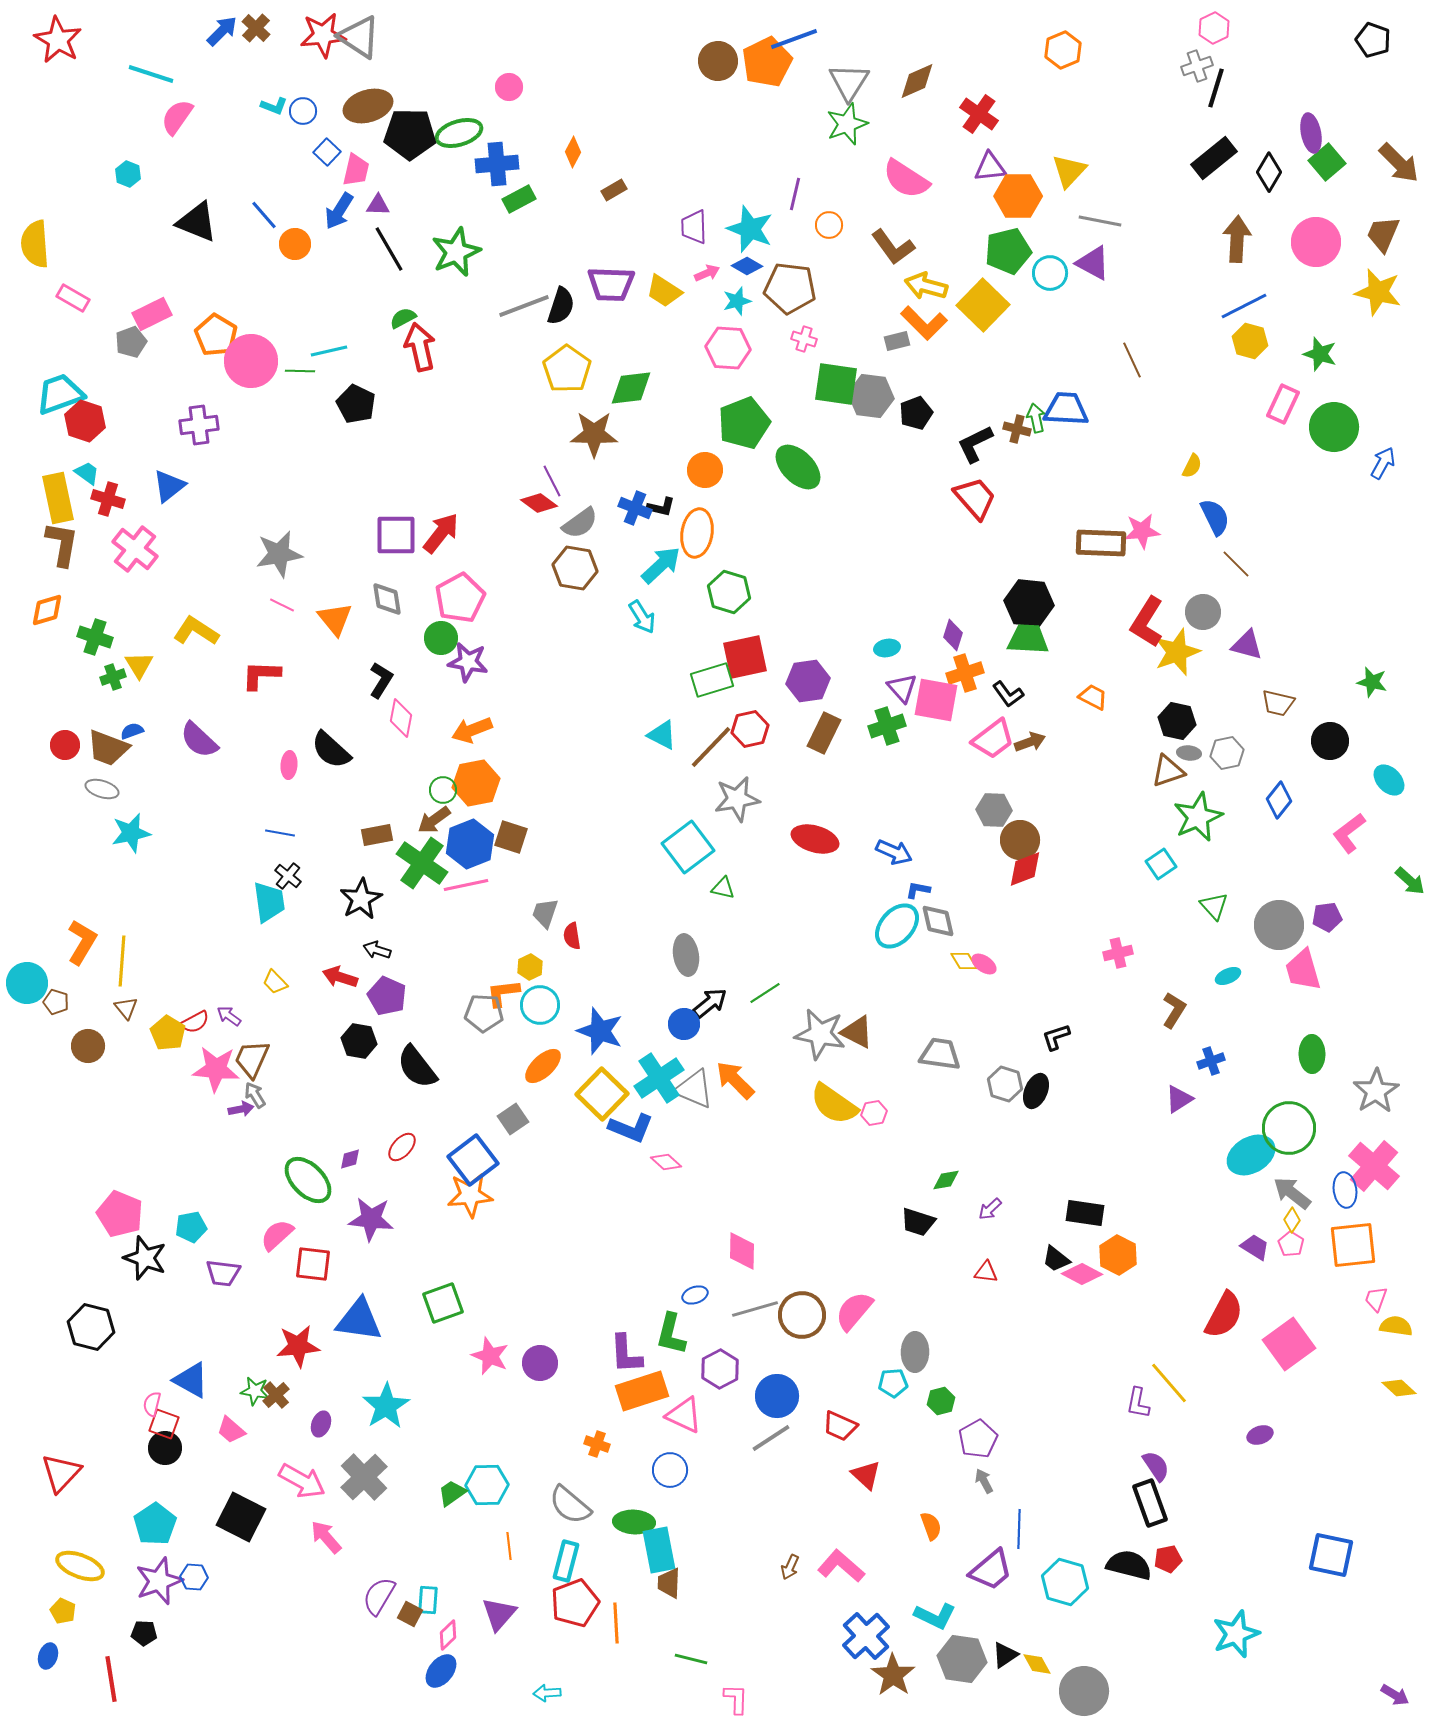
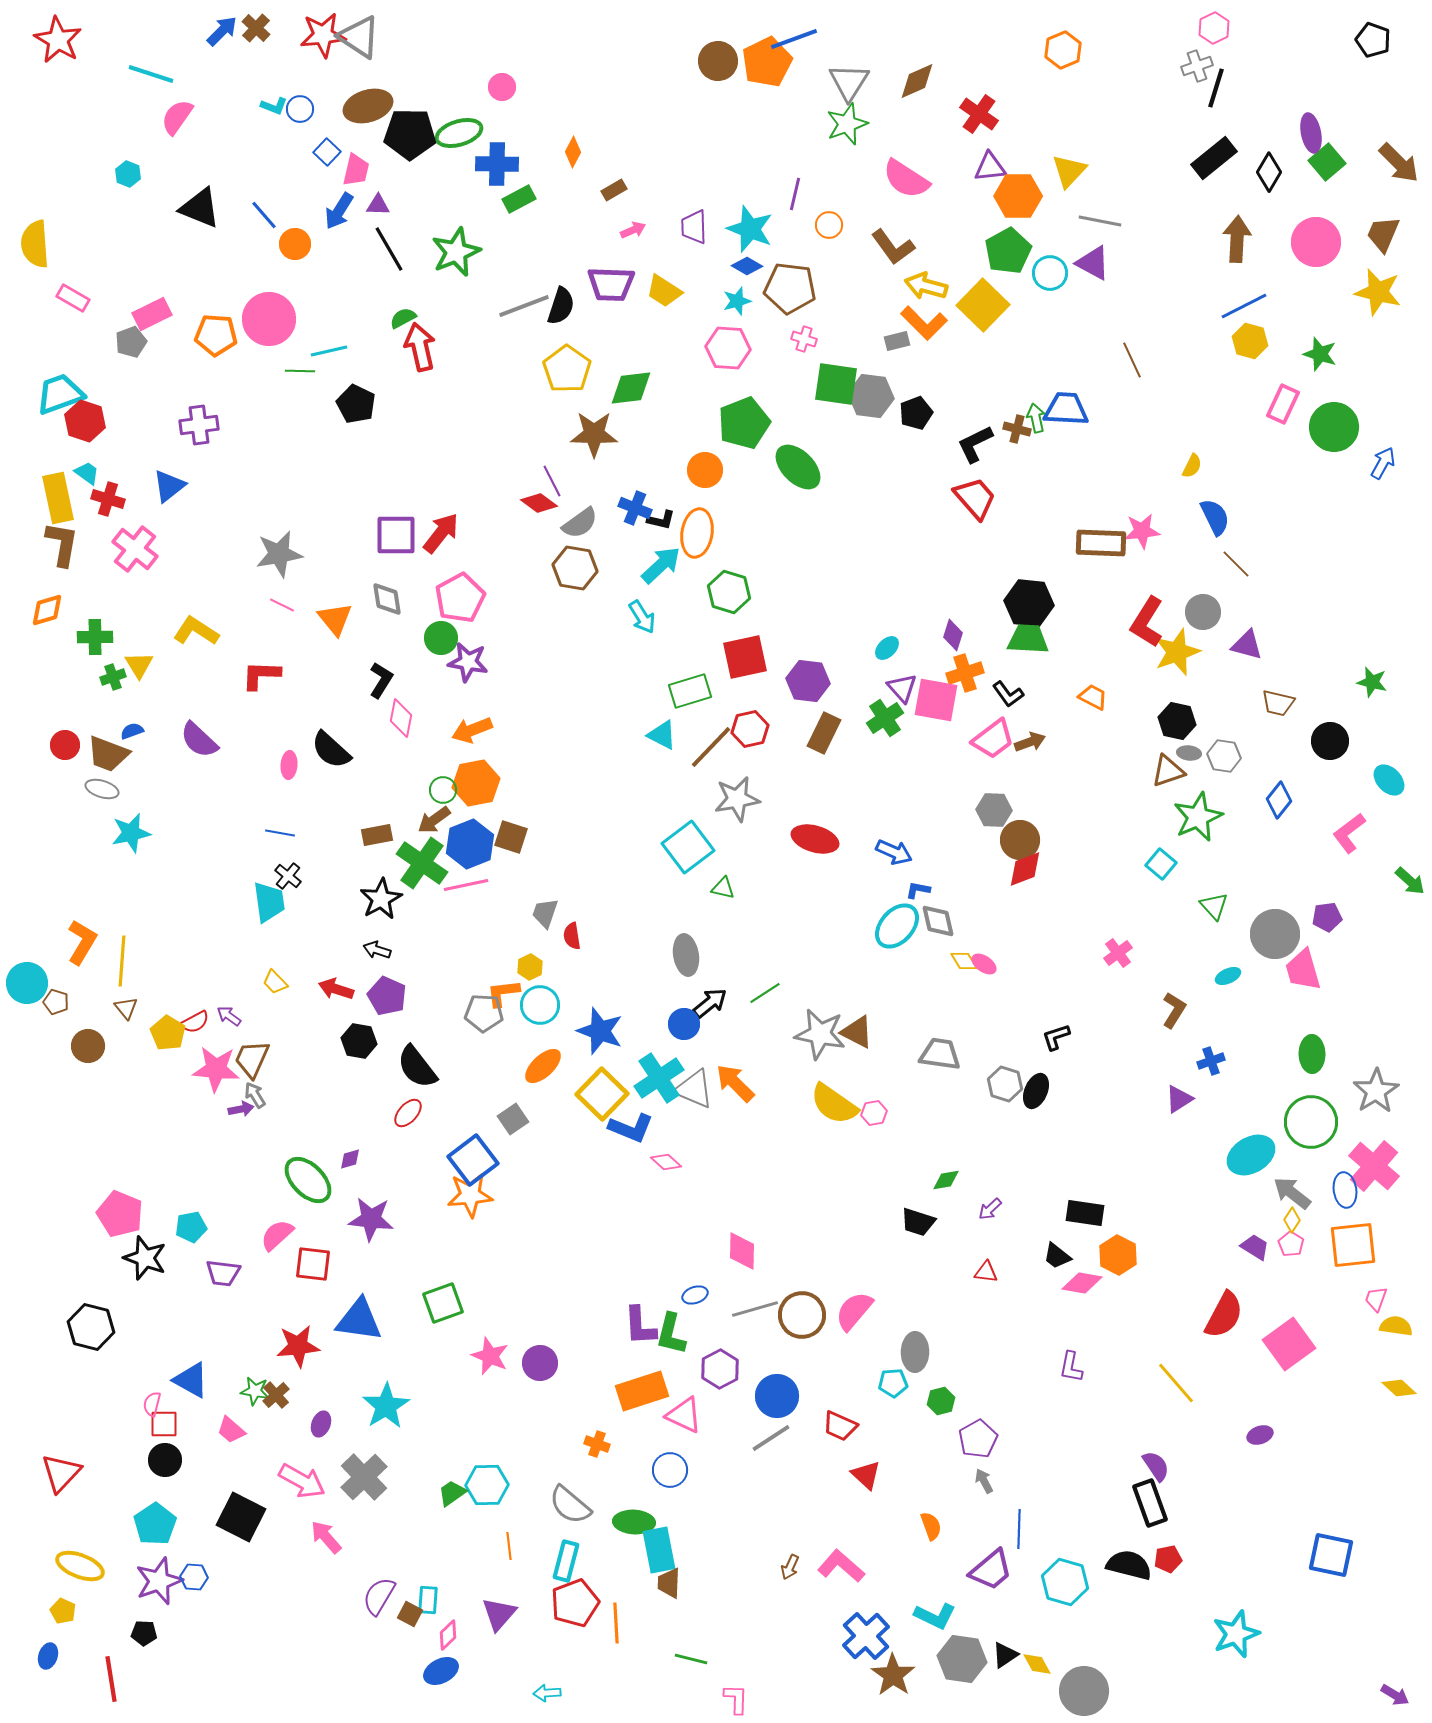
pink circle at (509, 87): moved 7 px left
blue circle at (303, 111): moved 3 px left, 2 px up
blue cross at (497, 164): rotated 6 degrees clockwise
black triangle at (197, 222): moved 3 px right, 14 px up
green pentagon at (1008, 251): rotated 15 degrees counterclockwise
pink arrow at (707, 273): moved 74 px left, 43 px up
orange pentagon at (216, 335): rotated 27 degrees counterclockwise
pink circle at (251, 361): moved 18 px right, 42 px up
black L-shape at (661, 507): moved 13 px down
green cross at (95, 637): rotated 20 degrees counterclockwise
cyan ellipse at (887, 648): rotated 35 degrees counterclockwise
green rectangle at (712, 680): moved 22 px left, 11 px down
purple hexagon at (808, 681): rotated 15 degrees clockwise
green cross at (887, 726): moved 2 px left, 8 px up; rotated 15 degrees counterclockwise
brown trapezoid at (108, 748): moved 6 px down
gray hexagon at (1227, 753): moved 3 px left, 3 px down; rotated 20 degrees clockwise
cyan square at (1161, 864): rotated 16 degrees counterclockwise
black star at (361, 899): moved 20 px right
gray circle at (1279, 925): moved 4 px left, 9 px down
pink cross at (1118, 953): rotated 24 degrees counterclockwise
red arrow at (340, 977): moved 4 px left, 12 px down
orange arrow at (735, 1080): moved 3 px down
green circle at (1289, 1128): moved 22 px right, 6 px up
red ellipse at (402, 1147): moved 6 px right, 34 px up
black trapezoid at (1056, 1259): moved 1 px right, 3 px up
pink diamond at (1082, 1274): moved 9 px down; rotated 18 degrees counterclockwise
purple L-shape at (626, 1354): moved 14 px right, 28 px up
yellow line at (1169, 1383): moved 7 px right
purple L-shape at (1138, 1403): moved 67 px left, 36 px up
red square at (164, 1424): rotated 20 degrees counterclockwise
black circle at (165, 1448): moved 12 px down
blue ellipse at (441, 1671): rotated 24 degrees clockwise
